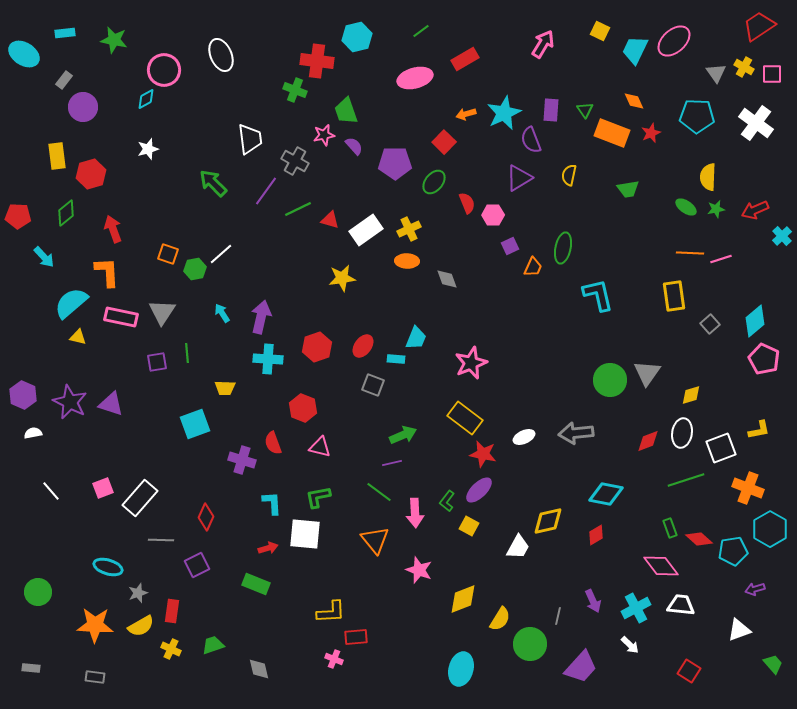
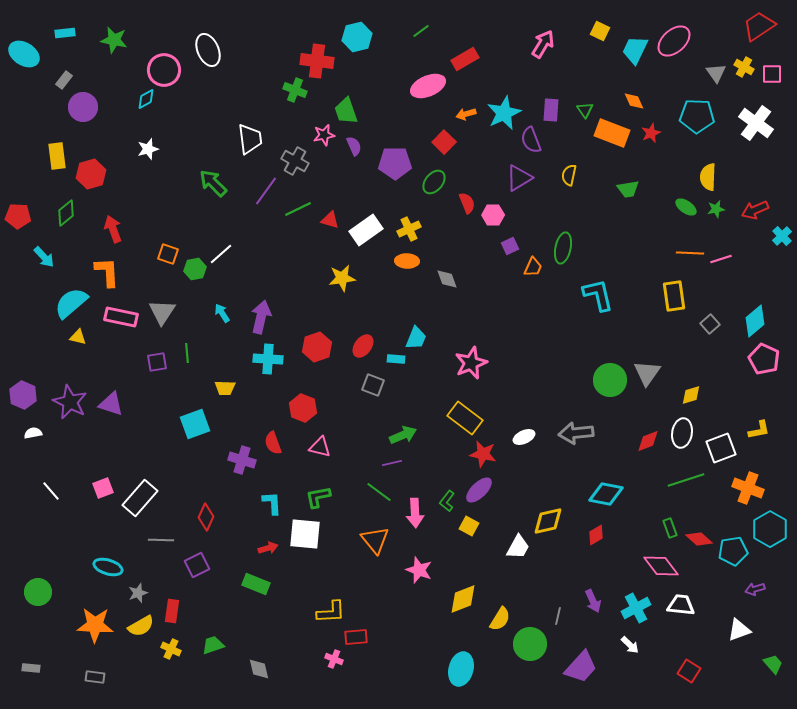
white ellipse at (221, 55): moved 13 px left, 5 px up
pink ellipse at (415, 78): moved 13 px right, 8 px down; rotated 8 degrees counterclockwise
purple semicircle at (354, 146): rotated 18 degrees clockwise
